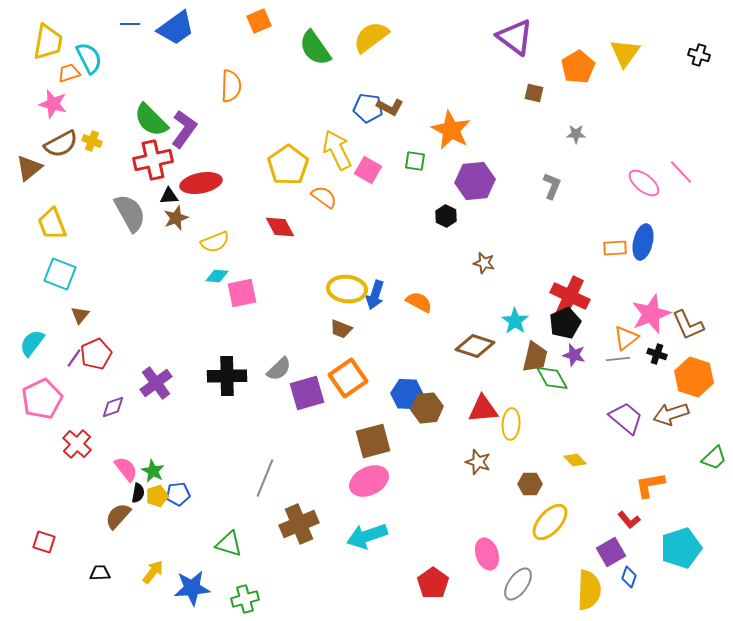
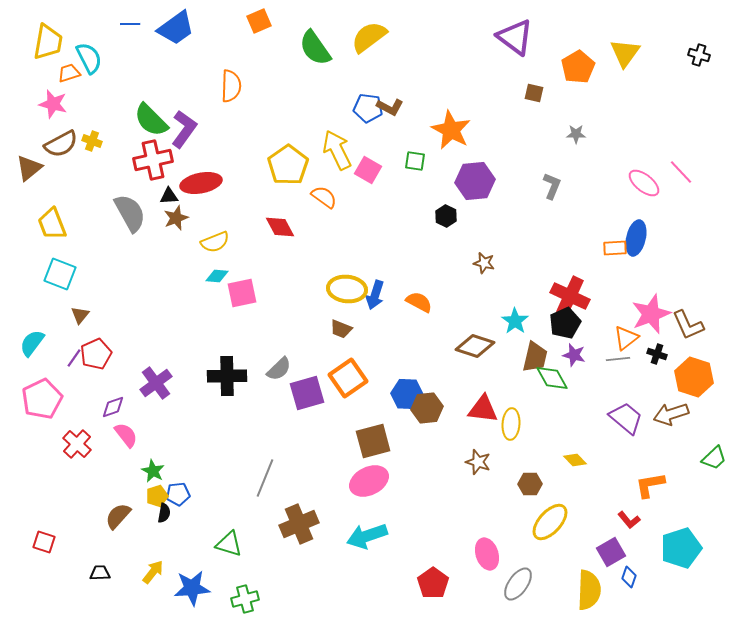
yellow semicircle at (371, 37): moved 2 px left
blue ellipse at (643, 242): moved 7 px left, 4 px up
red triangle at (483, 409): rotated 12 degrees clockwise
pink semicircle at (126, 469): moved 34 px up
black semicircle at (138, 493): moved 26 px right, 20 px down
